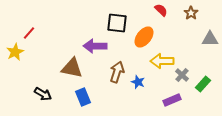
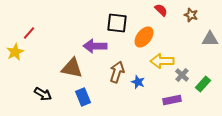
brown star: moved 2 px down; rotated 16 degrees counterclockwise
purple rectangle: rotated 12 degrees clockwise
